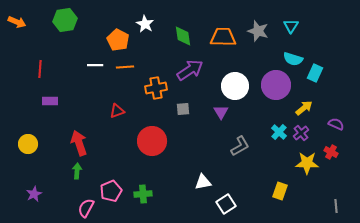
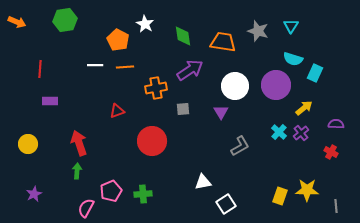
orange trapezoid: moved 5 px down; rotated 8 degrees clockwise
purple semicircle: rotated 21 degrees counterclockwise
yellow star: moved 27 px down
yellow rectangle: moved 5 px down
